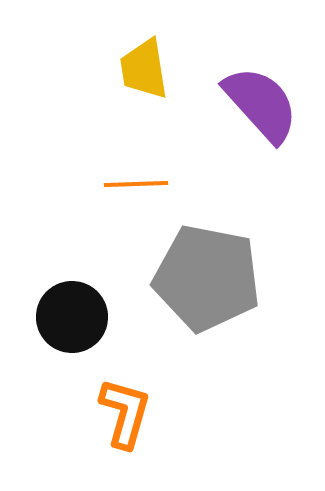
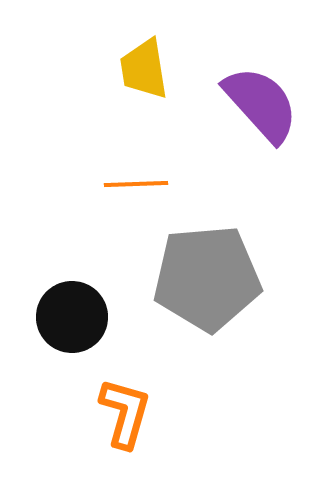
gray pentagon: rotated 16 degrees counterclockwise
